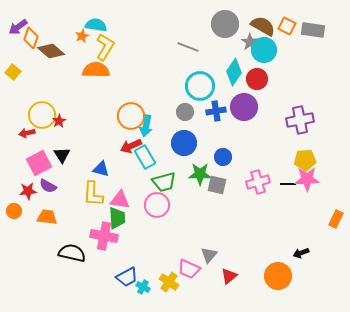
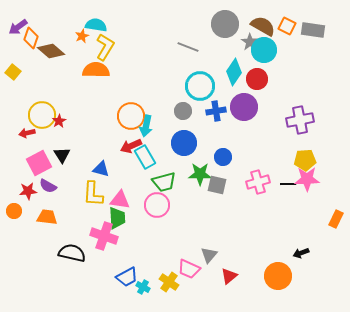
gray circle at (185, 112): moved 2 px left, 1 px up
pink cross at (104, 236): rotated 8 degrees clockwise
